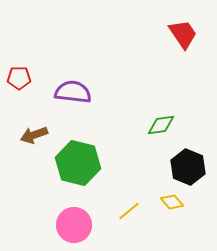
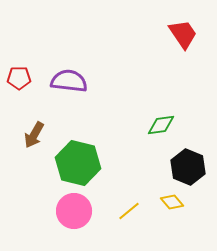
purple semicircle: moved 4 px left, 11 px up
brown arrow: rotated 40 degrees counterclockwise
pink circle: moved 14 px up
